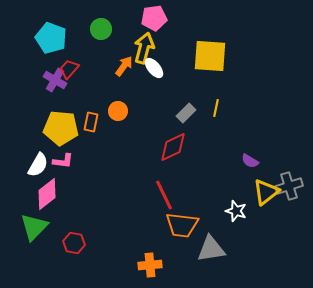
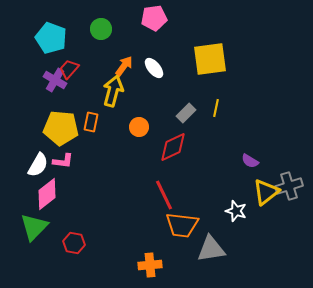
yellow arrow: moved 31 px left, 43 px down
yellow square: moved 3 px down; rotated 12 degrees counterclockwise
orange circle: moved 21 px right, 16 px down
